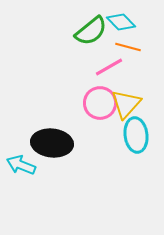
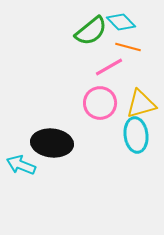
yellow triangle: moved 15 px right; rotated 32 degrees clockwise
